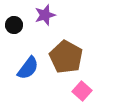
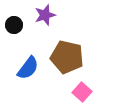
brown pentagon: moved 1 px right; rotated 16 degrees counterclockwise
pink square: moved 1 px down
